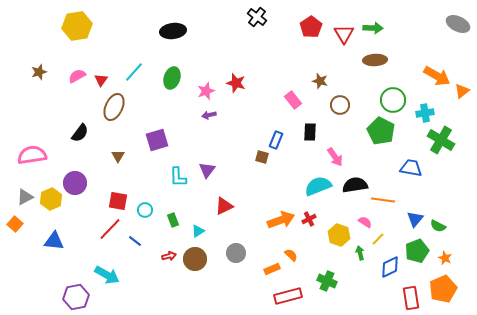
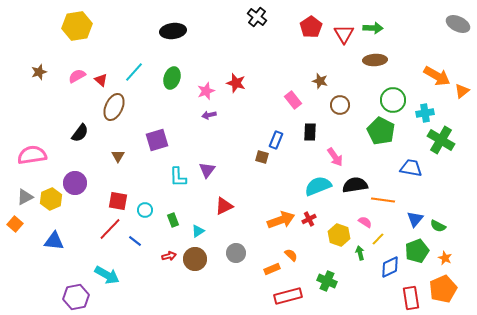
red triangle at (101, 80): rotated 24 degrees counterclockwise
